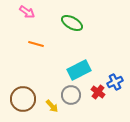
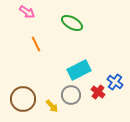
orange line: rotated 49 degrees clockwise
blue cross: rotated 28 degrees counterclockwise
